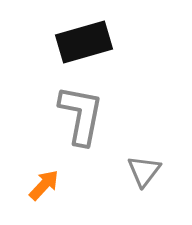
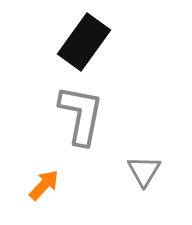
black rectangle: rotated 38 degrees counterclockwise
gray triangle: rotated 6 degrees counterclockwise
